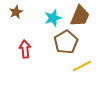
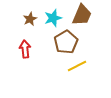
brown star: moved 14 px right, 7 px down
brown trapezoid: moved 2 px right, 1 px up
yellow line: moved 5 px left
